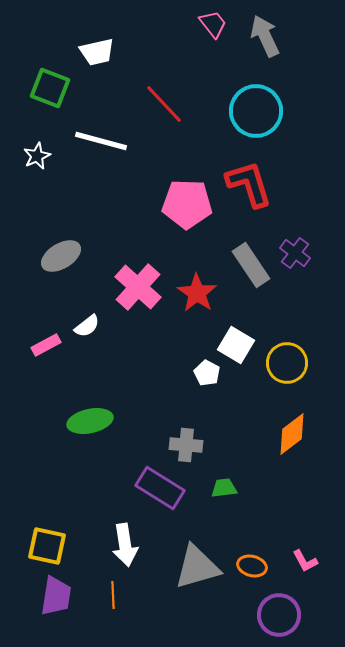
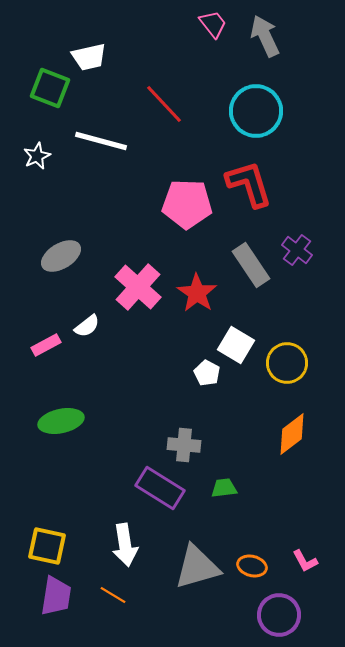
white trapezoid: moved 8 px left, 5 px down
purple cross: moved 2 px right, 3 px up
green ellipse: moved 29 px left
gray cross: moved 2 px left
orange line: rotated 56 degrees counterclockwise
